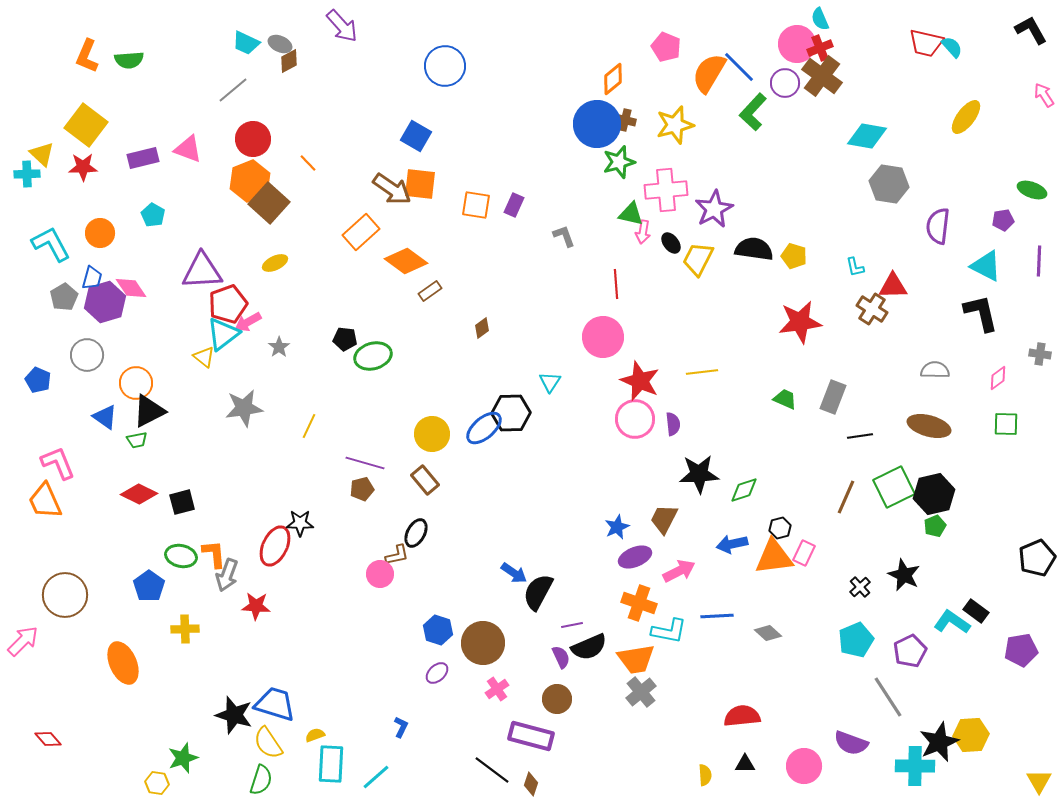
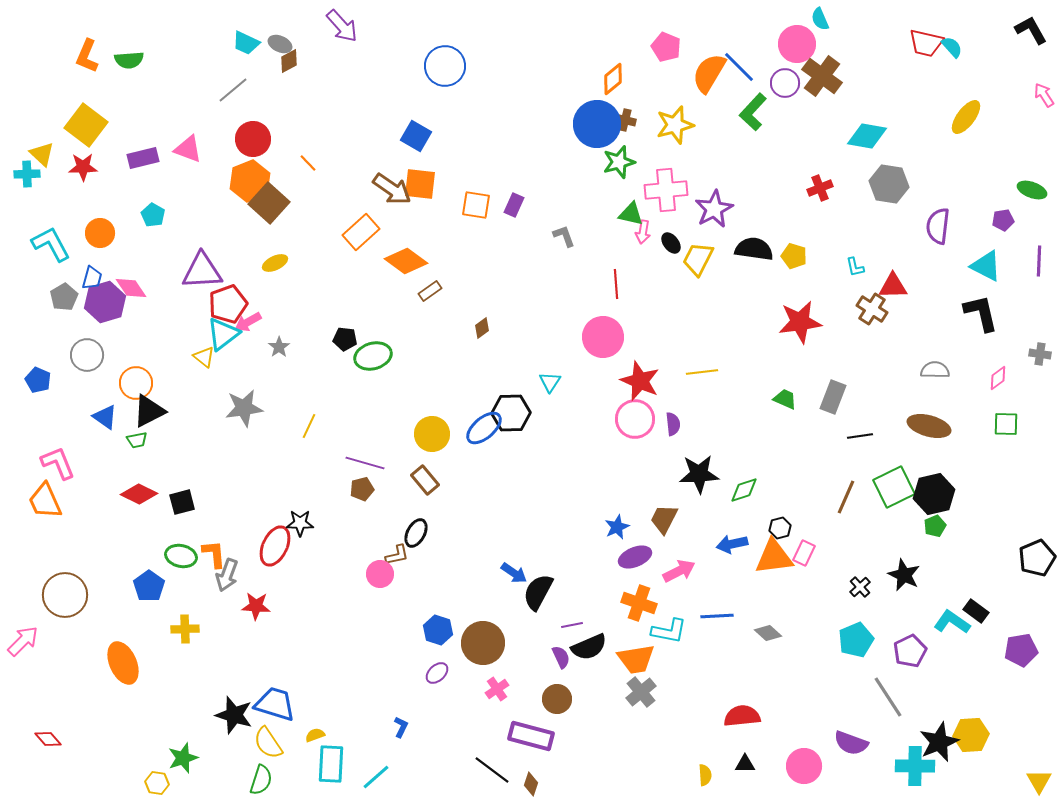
red cross at (820, 48): moved 140 px down
